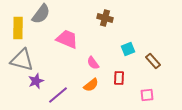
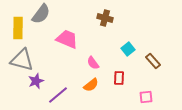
cyan square: rotated 16 degrees counterclockwise
pink square: moved 1 px left, 2 px down
